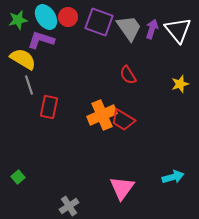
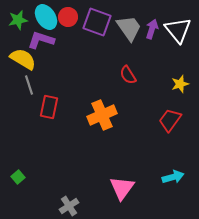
purple square: moved 2 px left
red trapezoid: moved 47 px right; rotated 95 degrees clockwise
